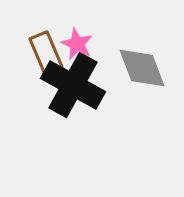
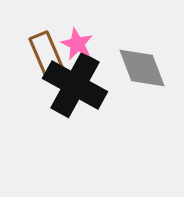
black cross: moved 2 px right
